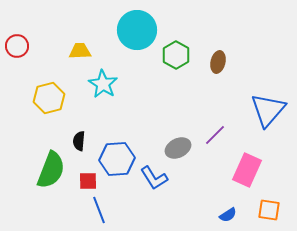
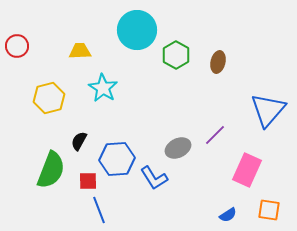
cyan star: moved 4 px down
black semicircle: rotated 24 degrees clockwise
